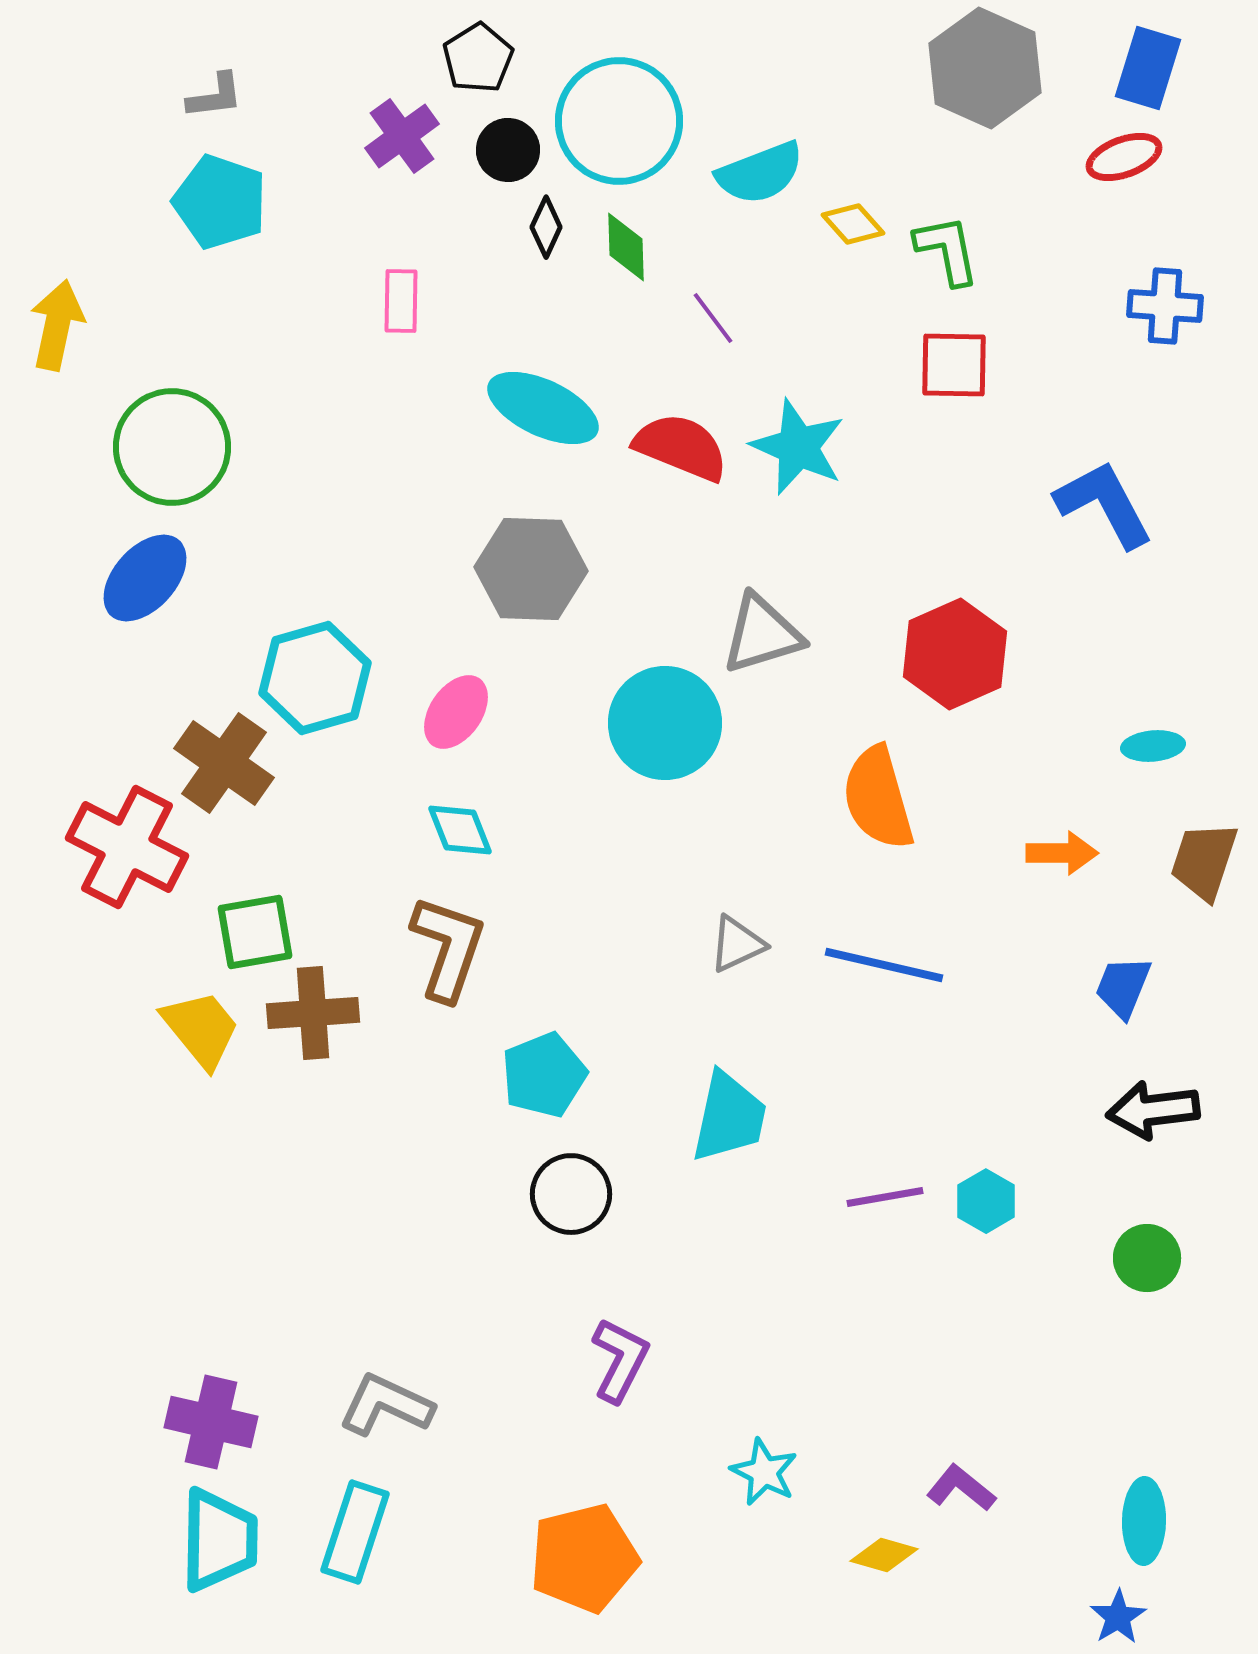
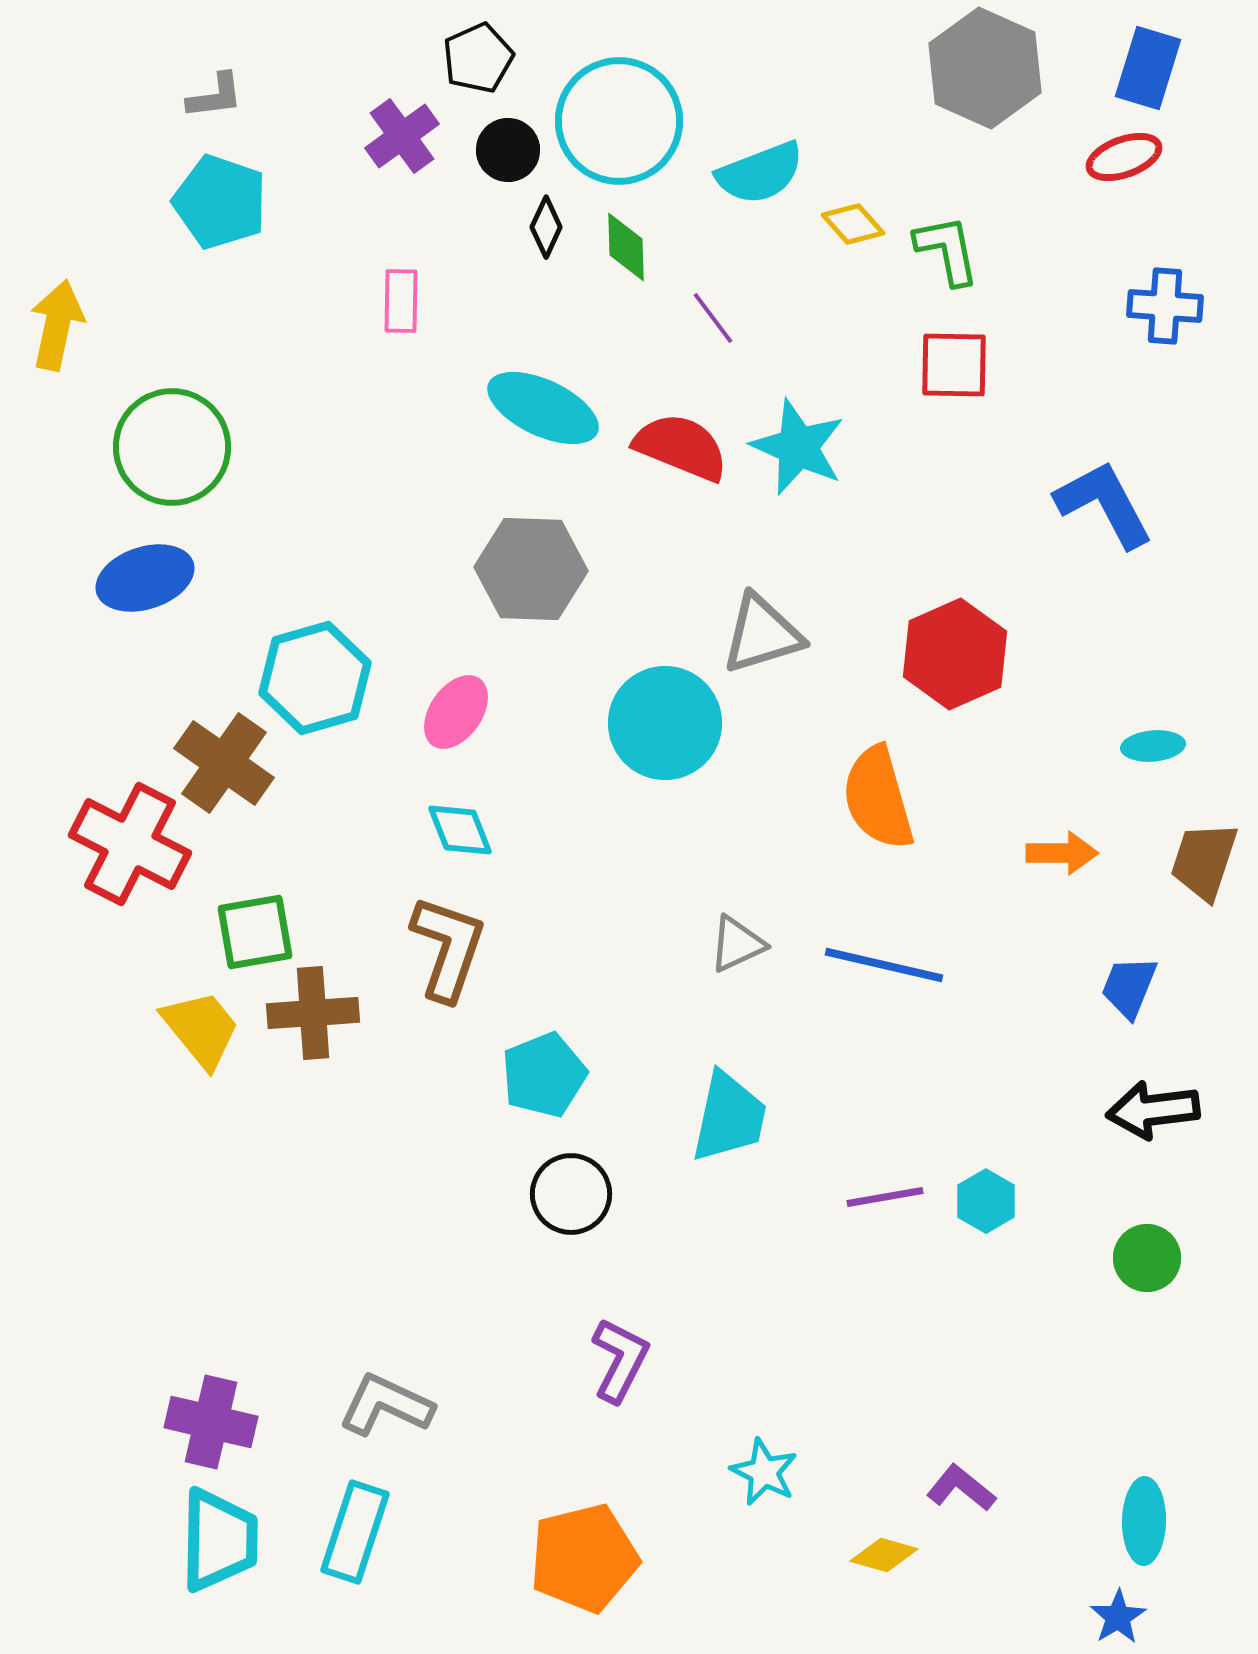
black pentagon at (478, 58): rotated 8 degrees clockwise
blue ellipse at (145, 578): rotated 30 degrees clockwise
red cross at (127, 847): moved 3 px right, 3 px up
blue trapezoid at (1123, 987): moved 6 px right
